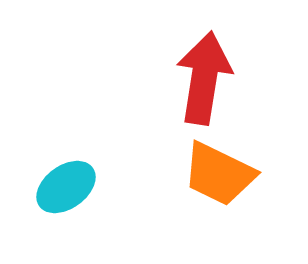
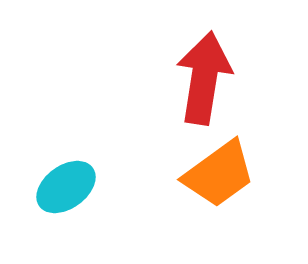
orange trapezoid: rotated 62 degrees counterclockwise
